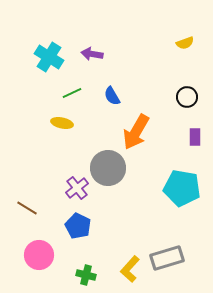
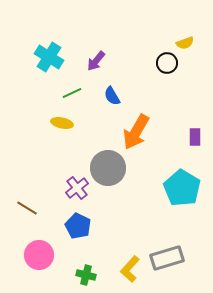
purple arrow: moved 4 px right, 7 px down; rotated 60 degrees counterclockwise
black circle: moved 20 px left, 34 px up
cyan pentagon: rotated 21 degrees clockwise
